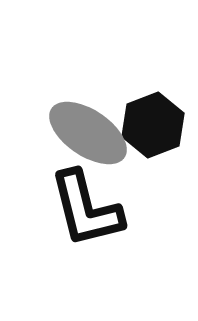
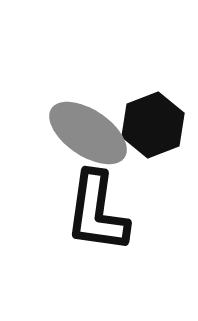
black L-shape: moved 11 px right, 3 px down; rotated 22 degrees clockwise
